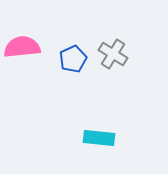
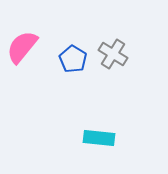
pink semicircle: rotated 45 degrees counterclockwise
blue pentagon: rotated 16 degrees counterclockwise
